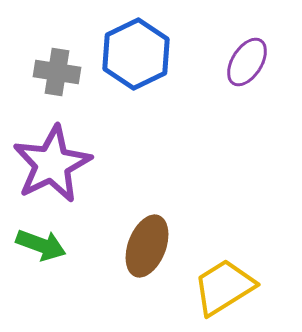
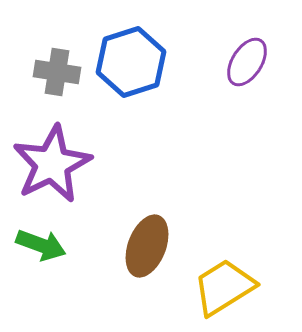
blue hexagon: moved 5 px left, 8 px down; rotated 8 degrees clockwise
